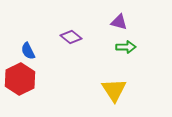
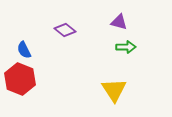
purple diamond: moved 6 px left, 7 px up
blue semicircle: moved 4 px left, 1 px up
red hexagon: rotated 12 degrees counterclockwise
